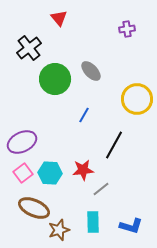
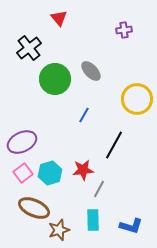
purple cross: moved 3 px left, 1 px down
cyan hexagon: rotated 20 degrees counterclockwise
gray line: moved 2 px left; rotated 24 degrees counterclockwise
cyan rectangle: moved 2 px up
